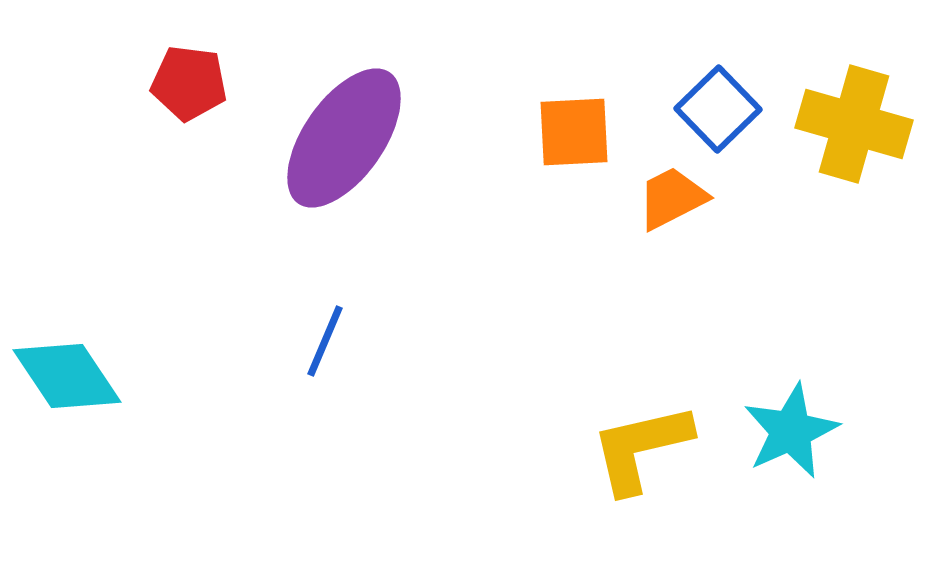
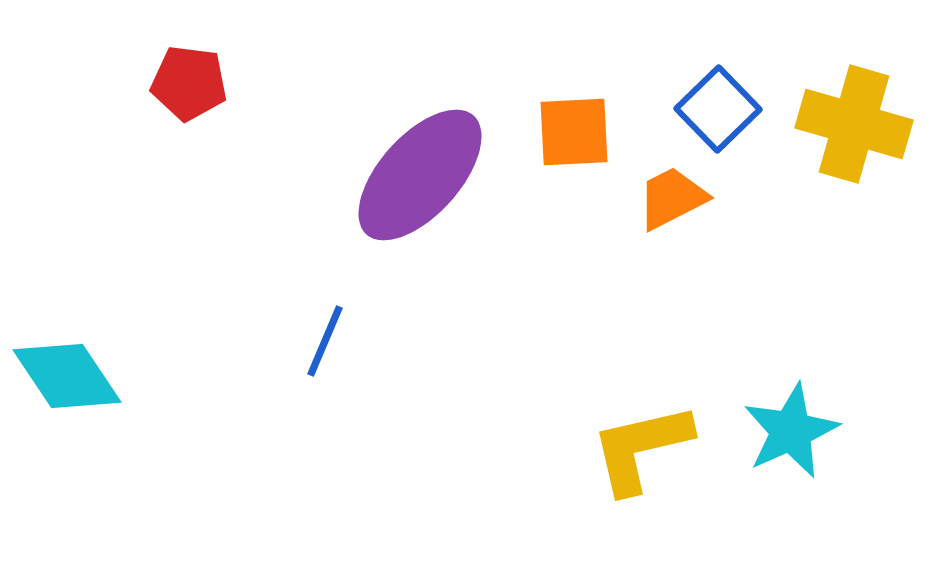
purple ellipse: moved 76 px right, 37 px down; rotated 7 degrees clockwise
